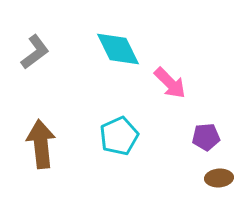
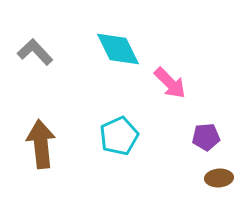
gray L-shape: rotated 96 degrees counterclockwise
